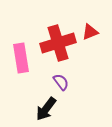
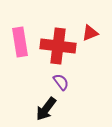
red triangle: moved 1 px down
red cross: moved 3 px down; rotated 24 degrees clockwise
pink rectangle: moved 1 px left, 16 px up
